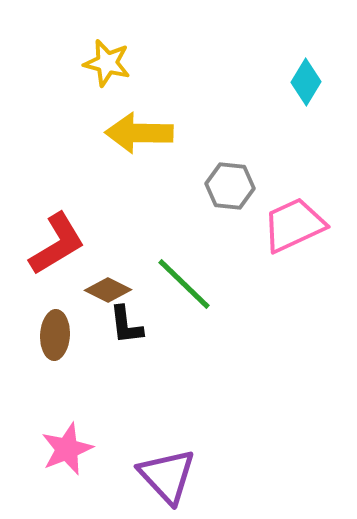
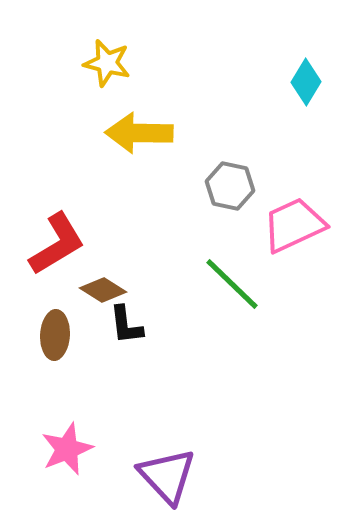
gray hexagon: rotated 6 degrees clockwise
green line: moved 48 px right
brown diamond: moved 5 px left; rotated 6 degrees clockwise
